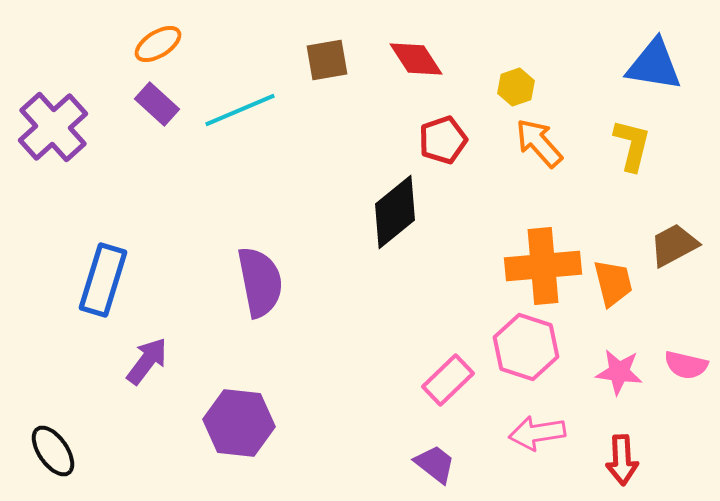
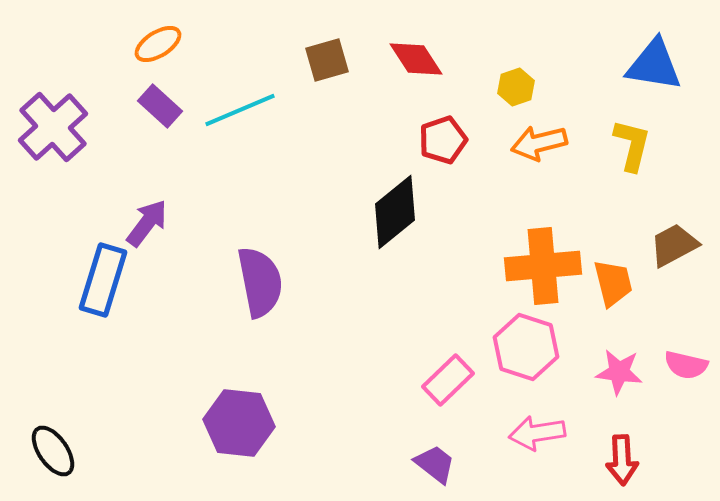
brown square: rotated 6 degrees counterclockwise
purple rectangle: moved 3 px right, 2 px down
orange arrow: rotated 62 degrees counterclockwise
purple arrow: moved 138 px up
